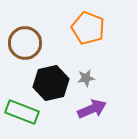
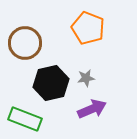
green rectangle: moved 3 px right, 7 px down
